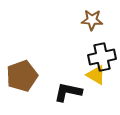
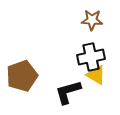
black cross: moved 11 px left
black L-shape: rotated 28 degrees counterclockwise
